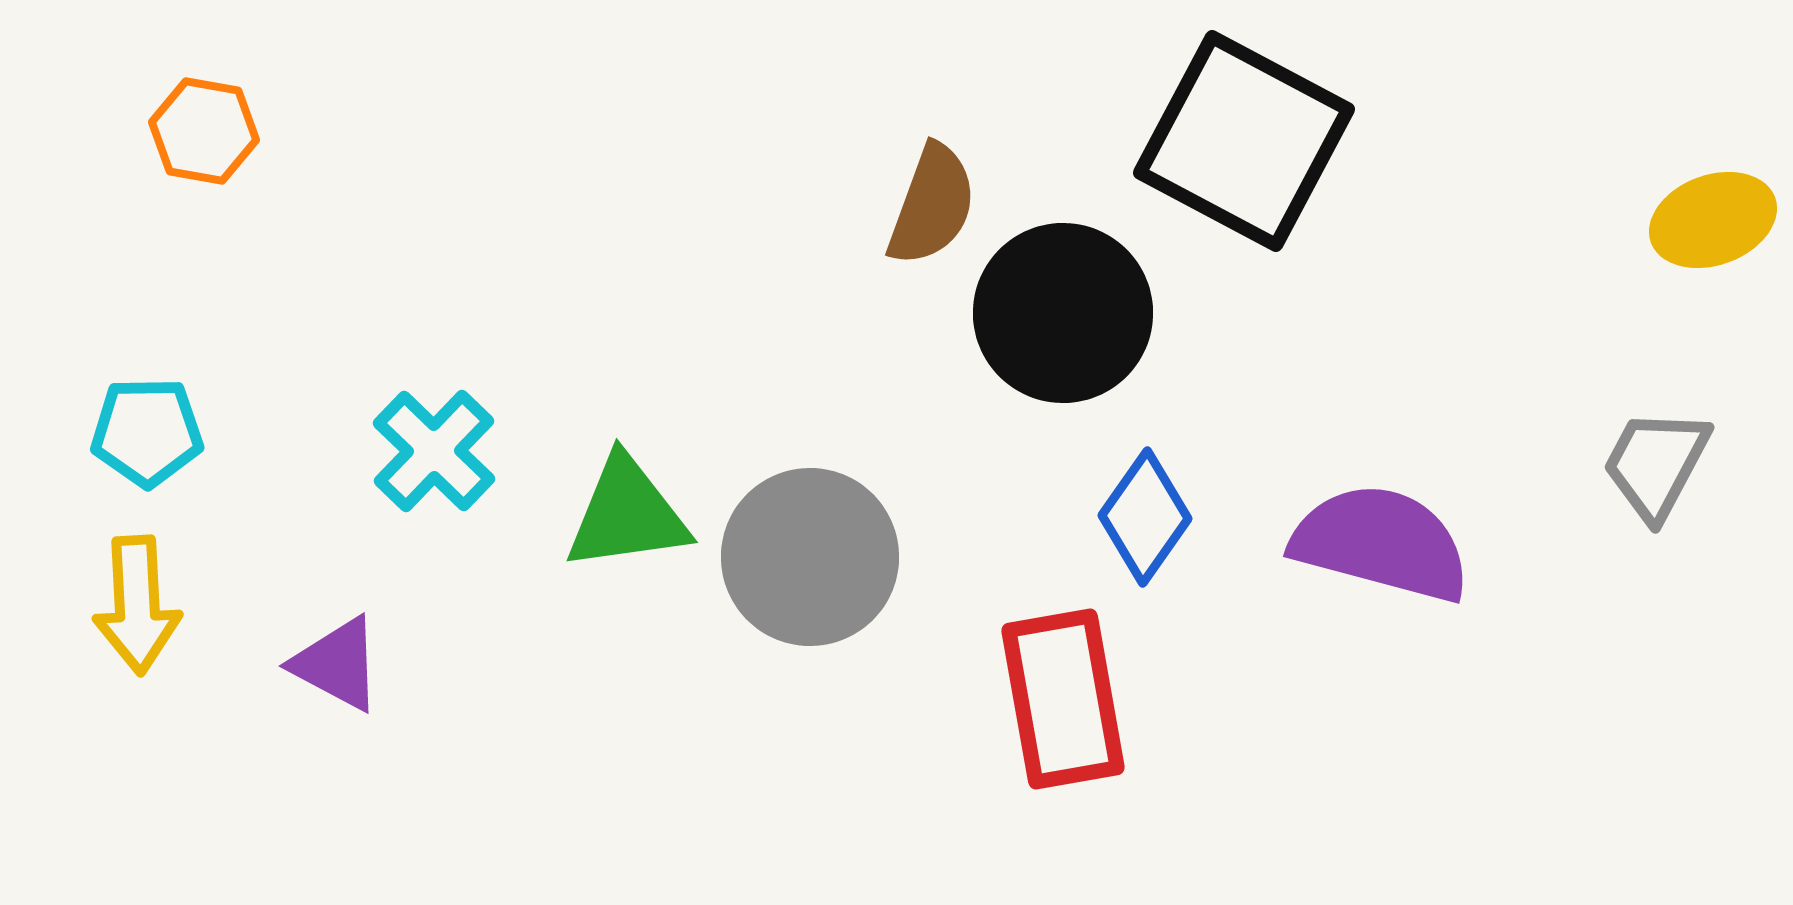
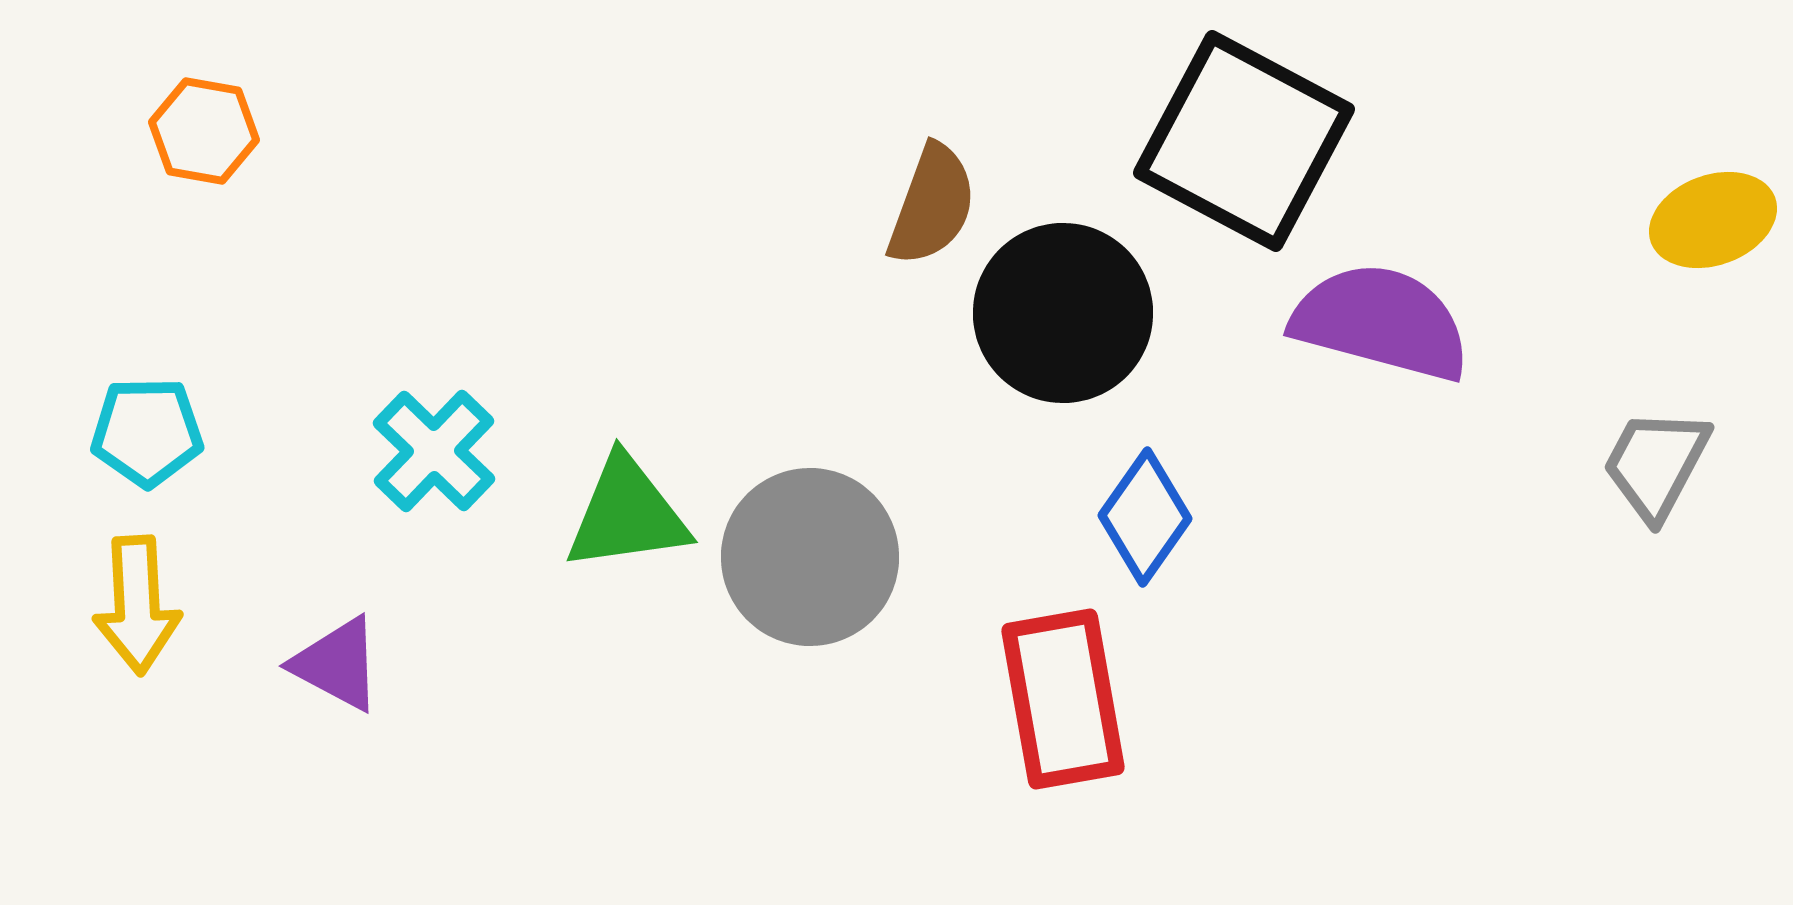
purple semicircle: moved 221 px up
